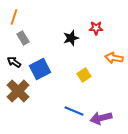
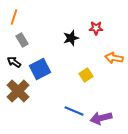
gray rectangle: moved 1 px left, 2 px down
yellow square: moved 2 px right
